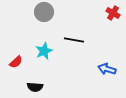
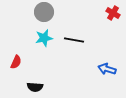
cyan star: moved 13 px up; rotated 12 degrees clockwise
red semicircle: rotated 24 degrees counterclockwise
